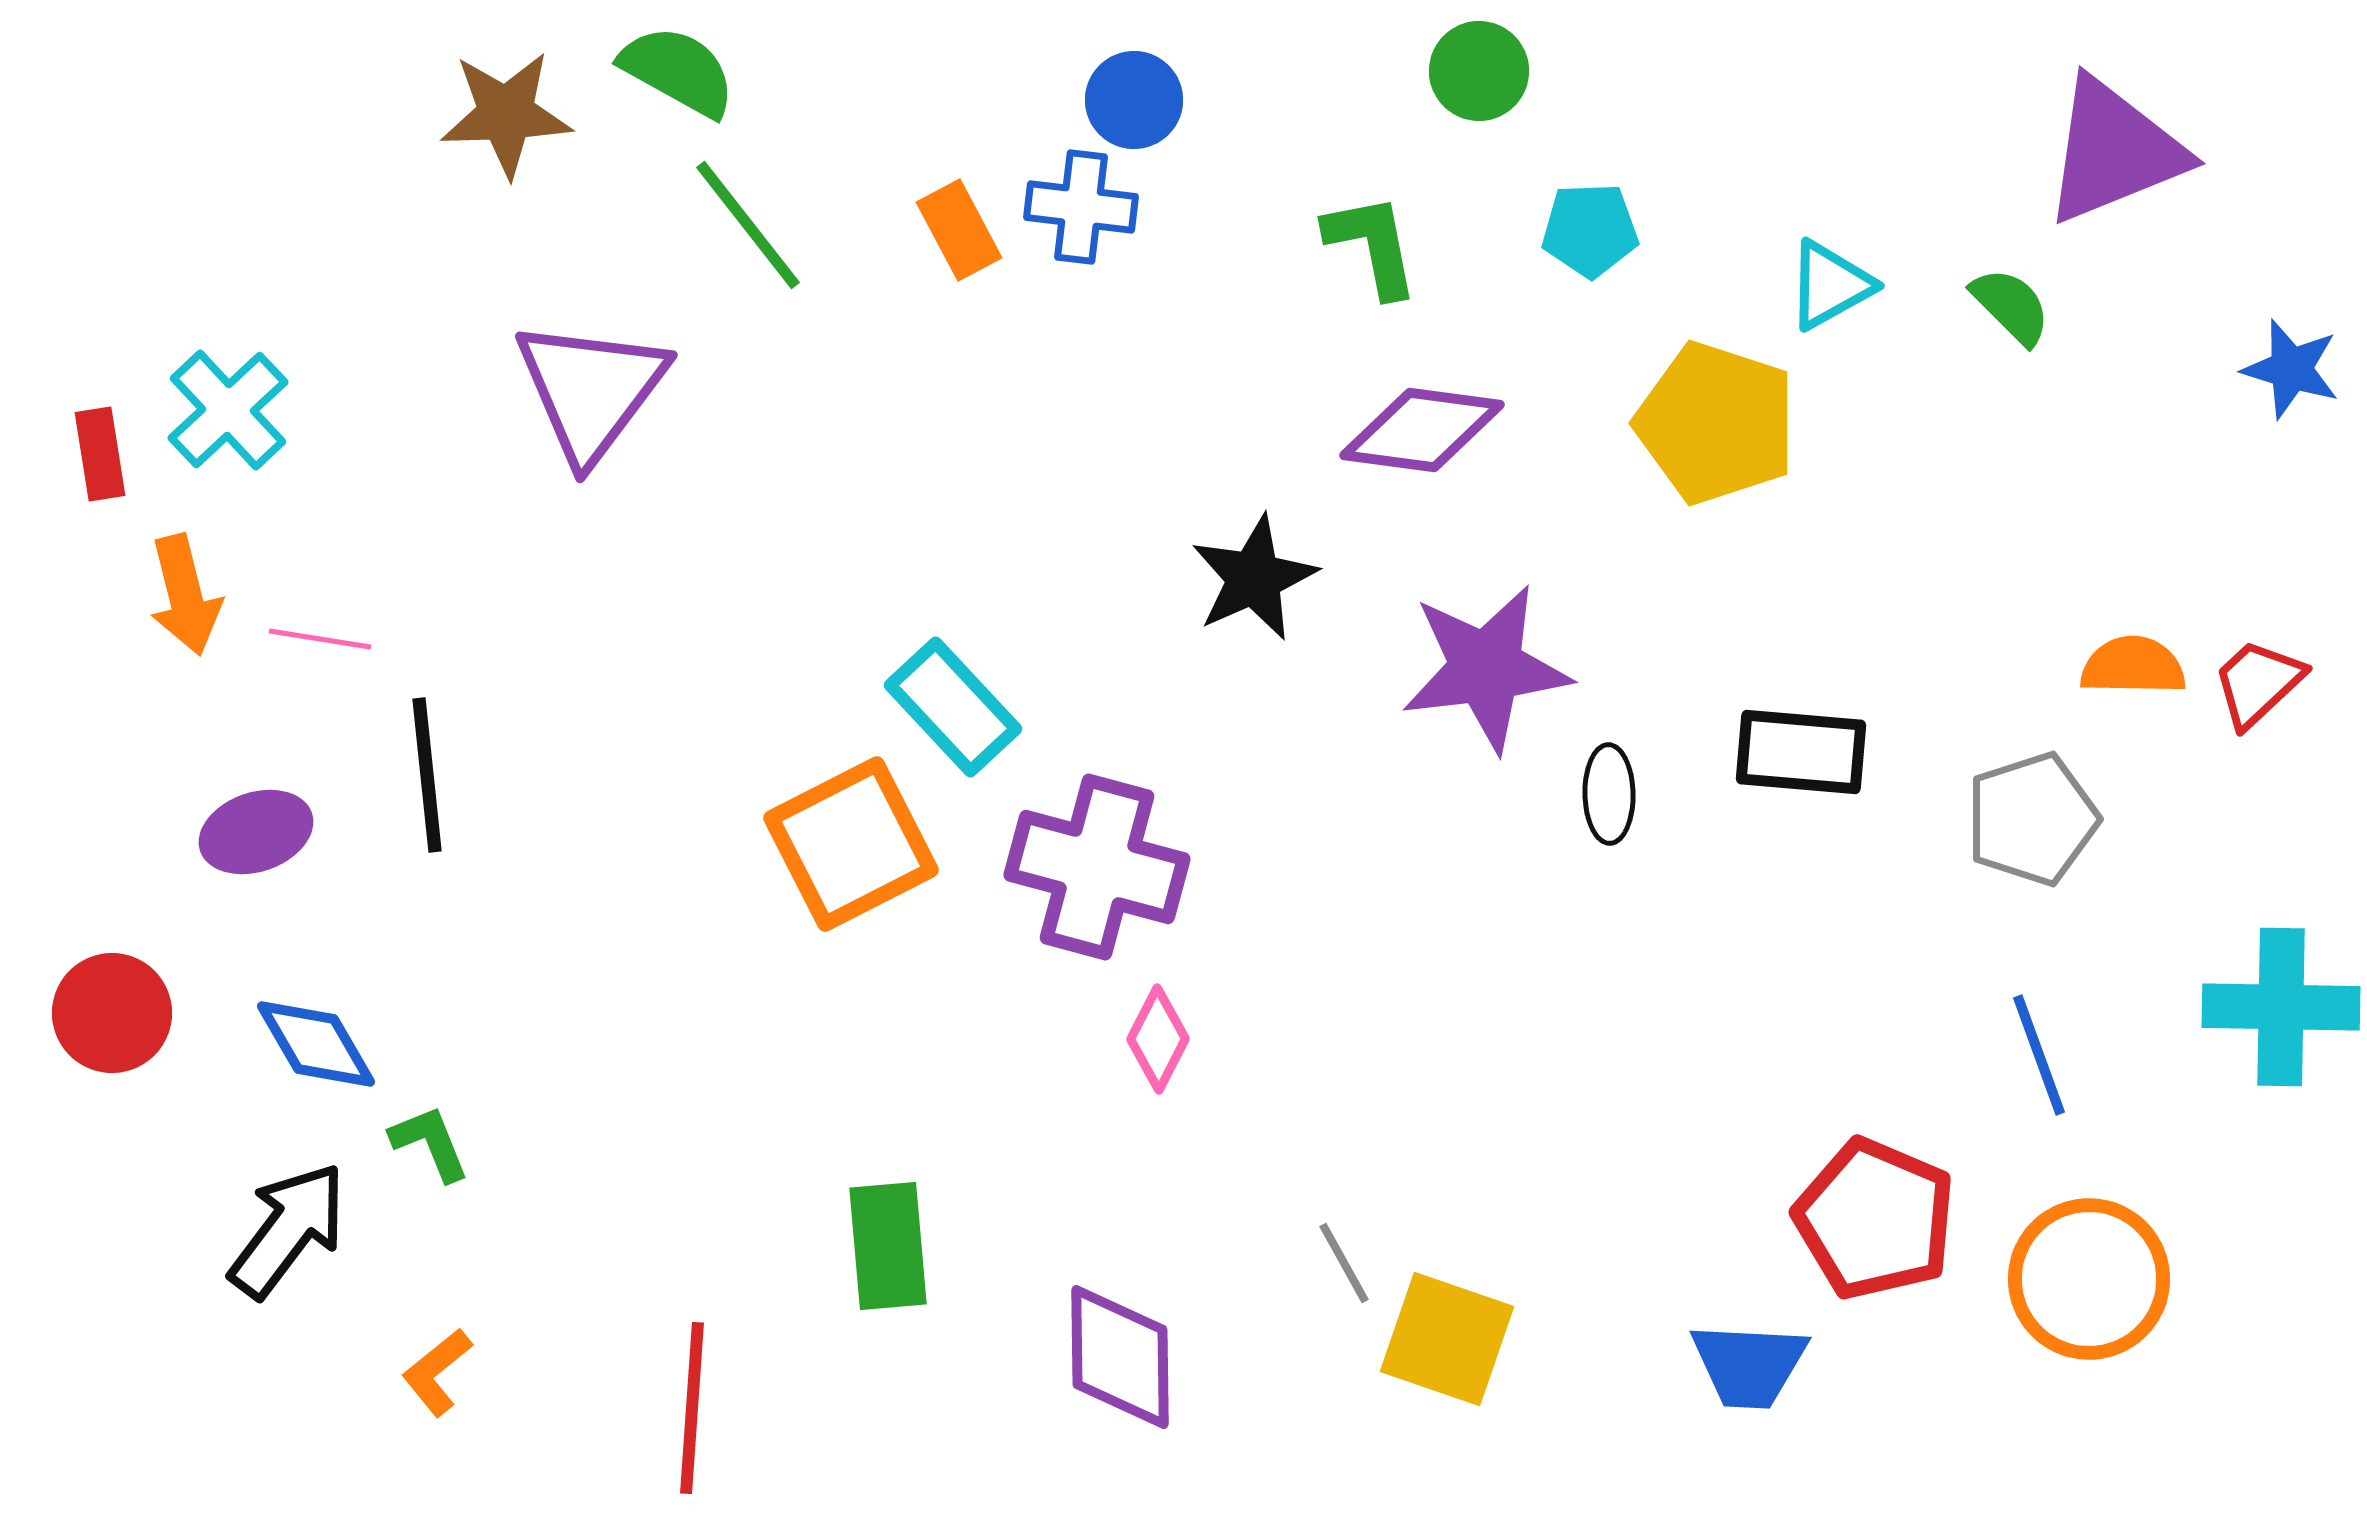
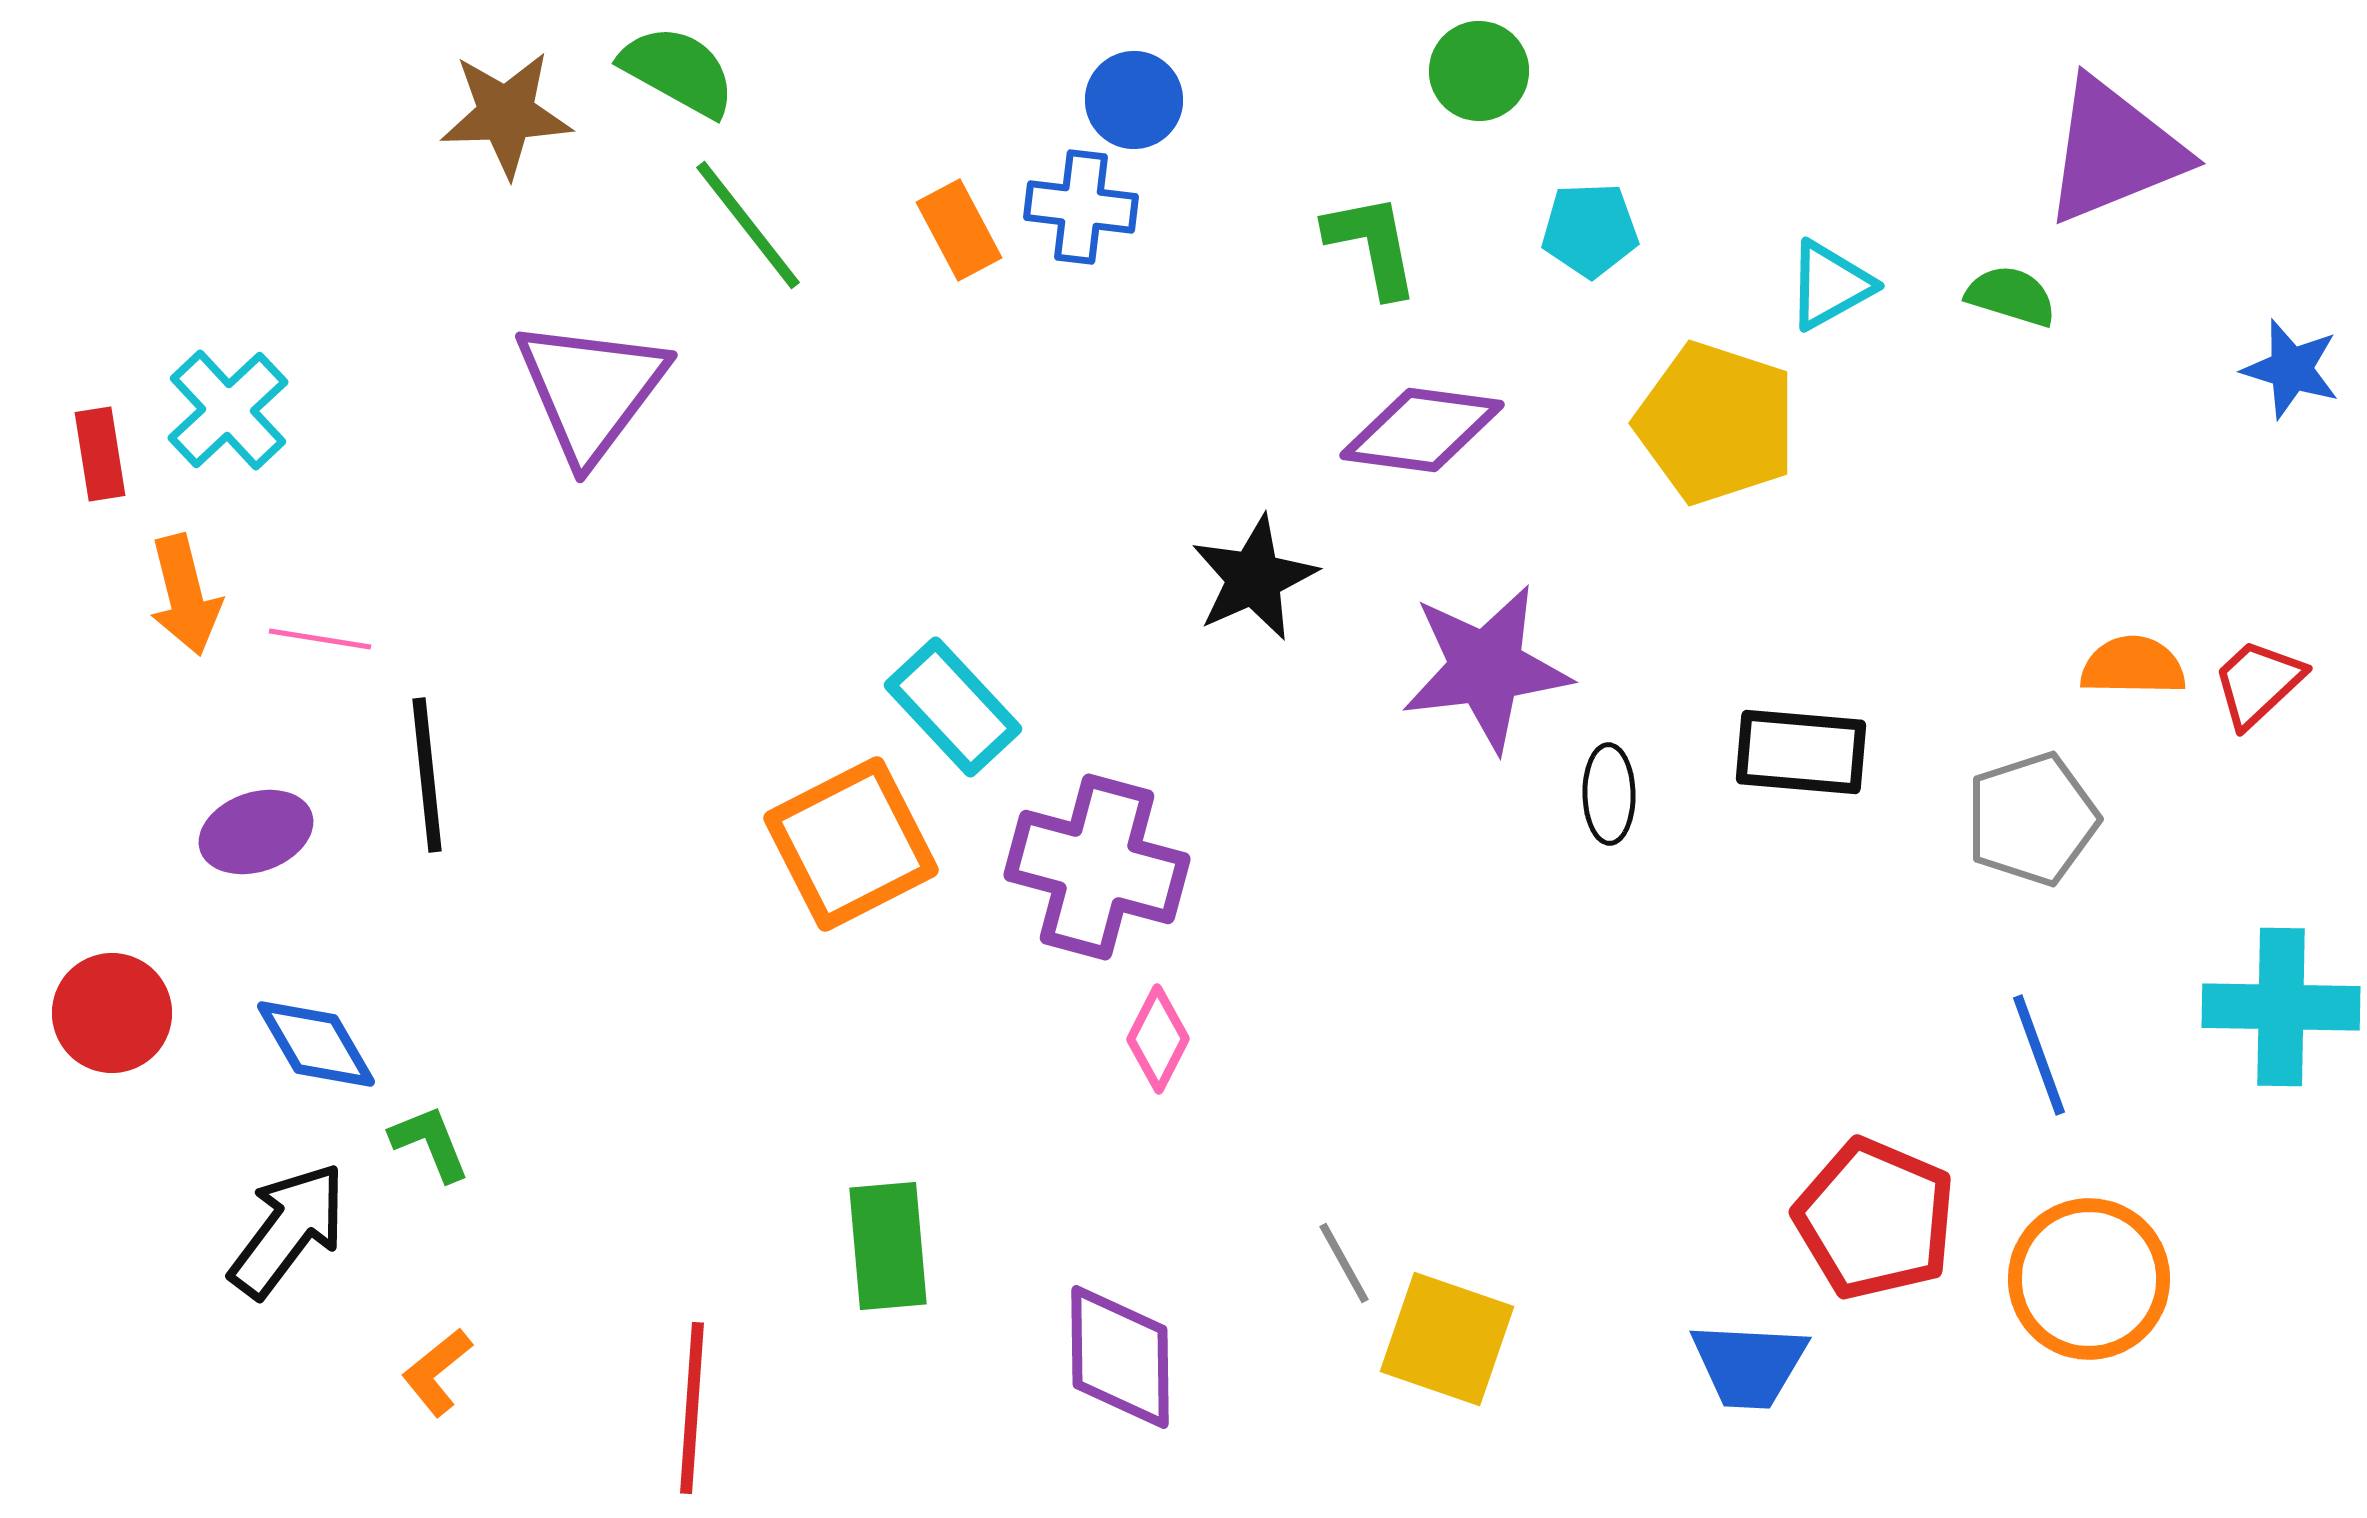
green semicircle at (2011, 306): moved 10 px up; rotated 28 degrees counterclockwise
